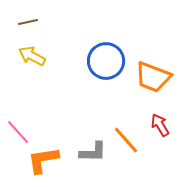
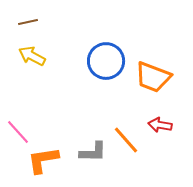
red arrow: rotated 50 degrees counterclockwise
